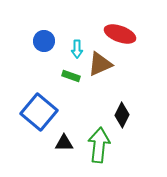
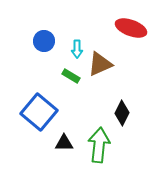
red ellipse: moved 11 px right, 6 px up
green rectangle: rotated 12 degrees clockwise
black diamond: moved 2 px up
